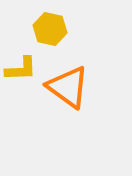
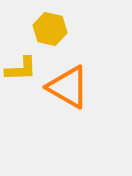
orange triangle: rotated 6 degrees counterclockwise
